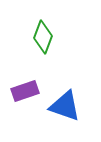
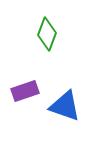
green diamond: moved 4 px right, 3 px up
